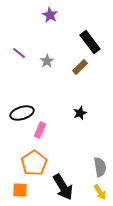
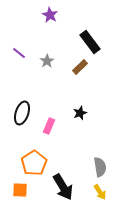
black ellipse: rotated 55 degrees counterclockwise
pink rectangle: moved 9 px right, 4 px up
